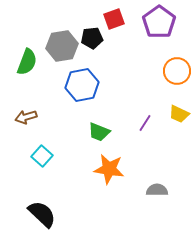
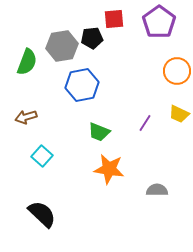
red square: rotated 15 degrees clockwise
